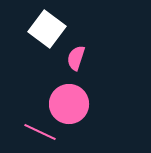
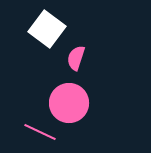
pink circle: moved 1 px up
